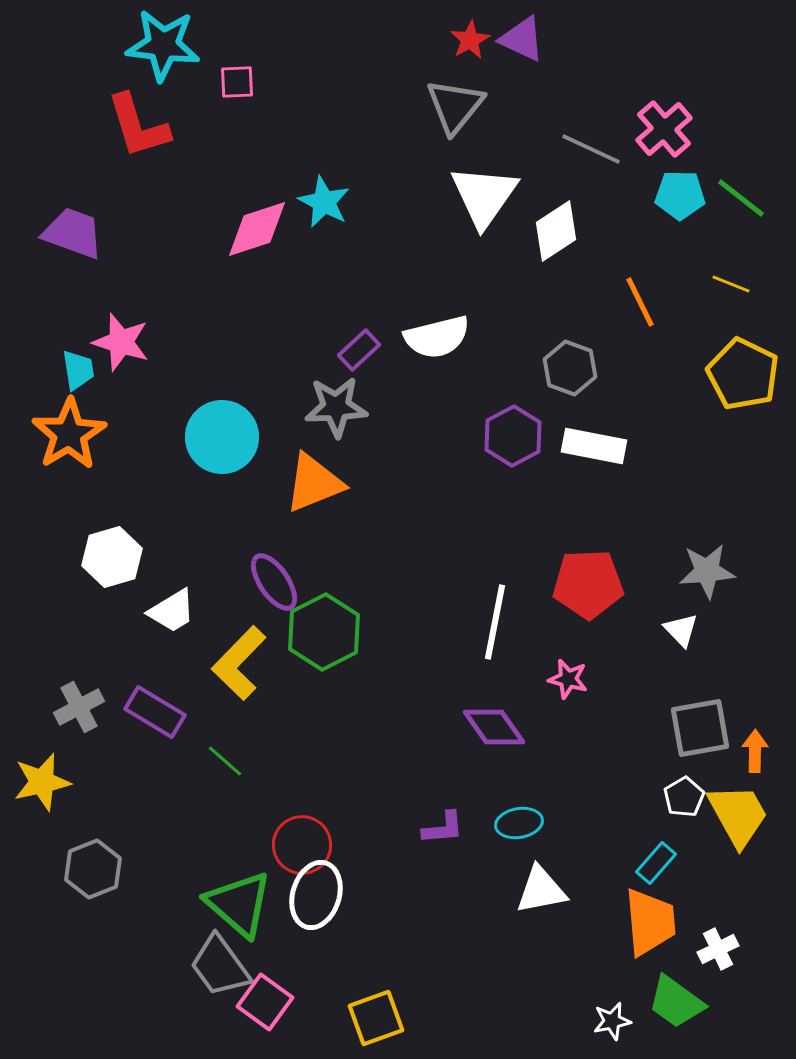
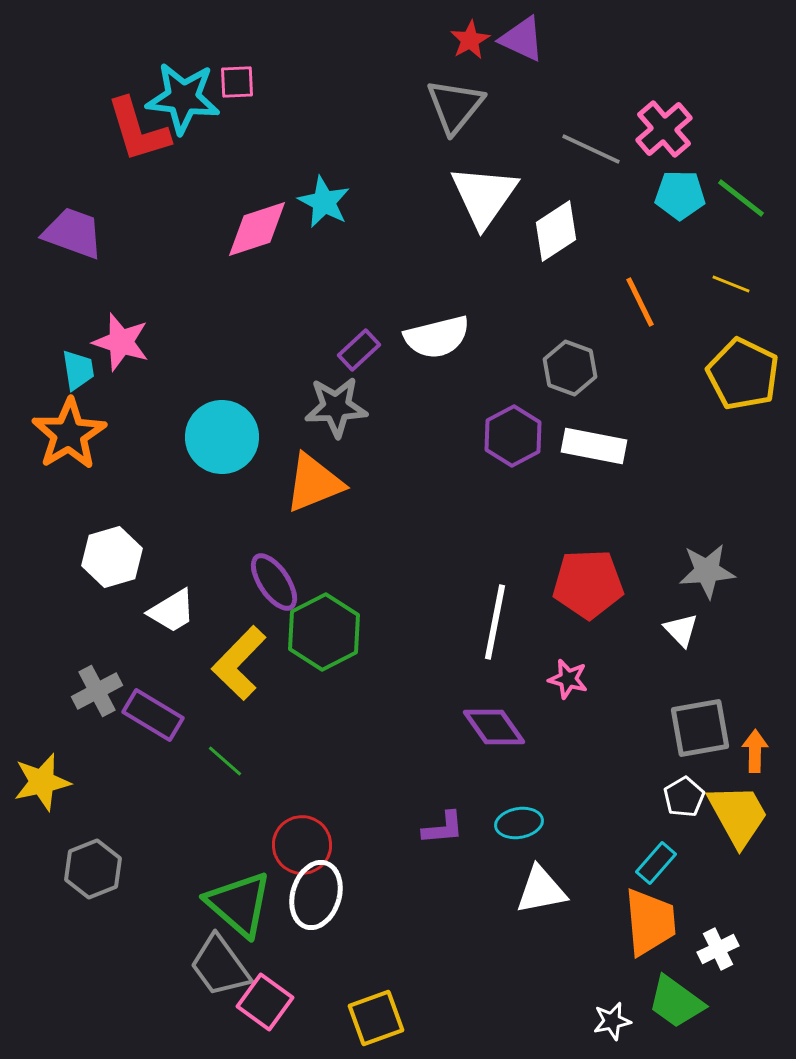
cyan star at (163, 45): moved 20 px right, 53 px down
red L-shape at (138, 126): moved 4 px down
gray cross at (79, 707): moved 18 px right, 16 px up
purple rectangle at (155, 712): moved 2 px left, 3 px down
